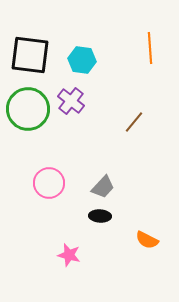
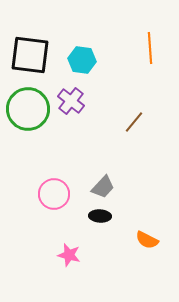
pink circle: moved 5 px right, 11 px down
